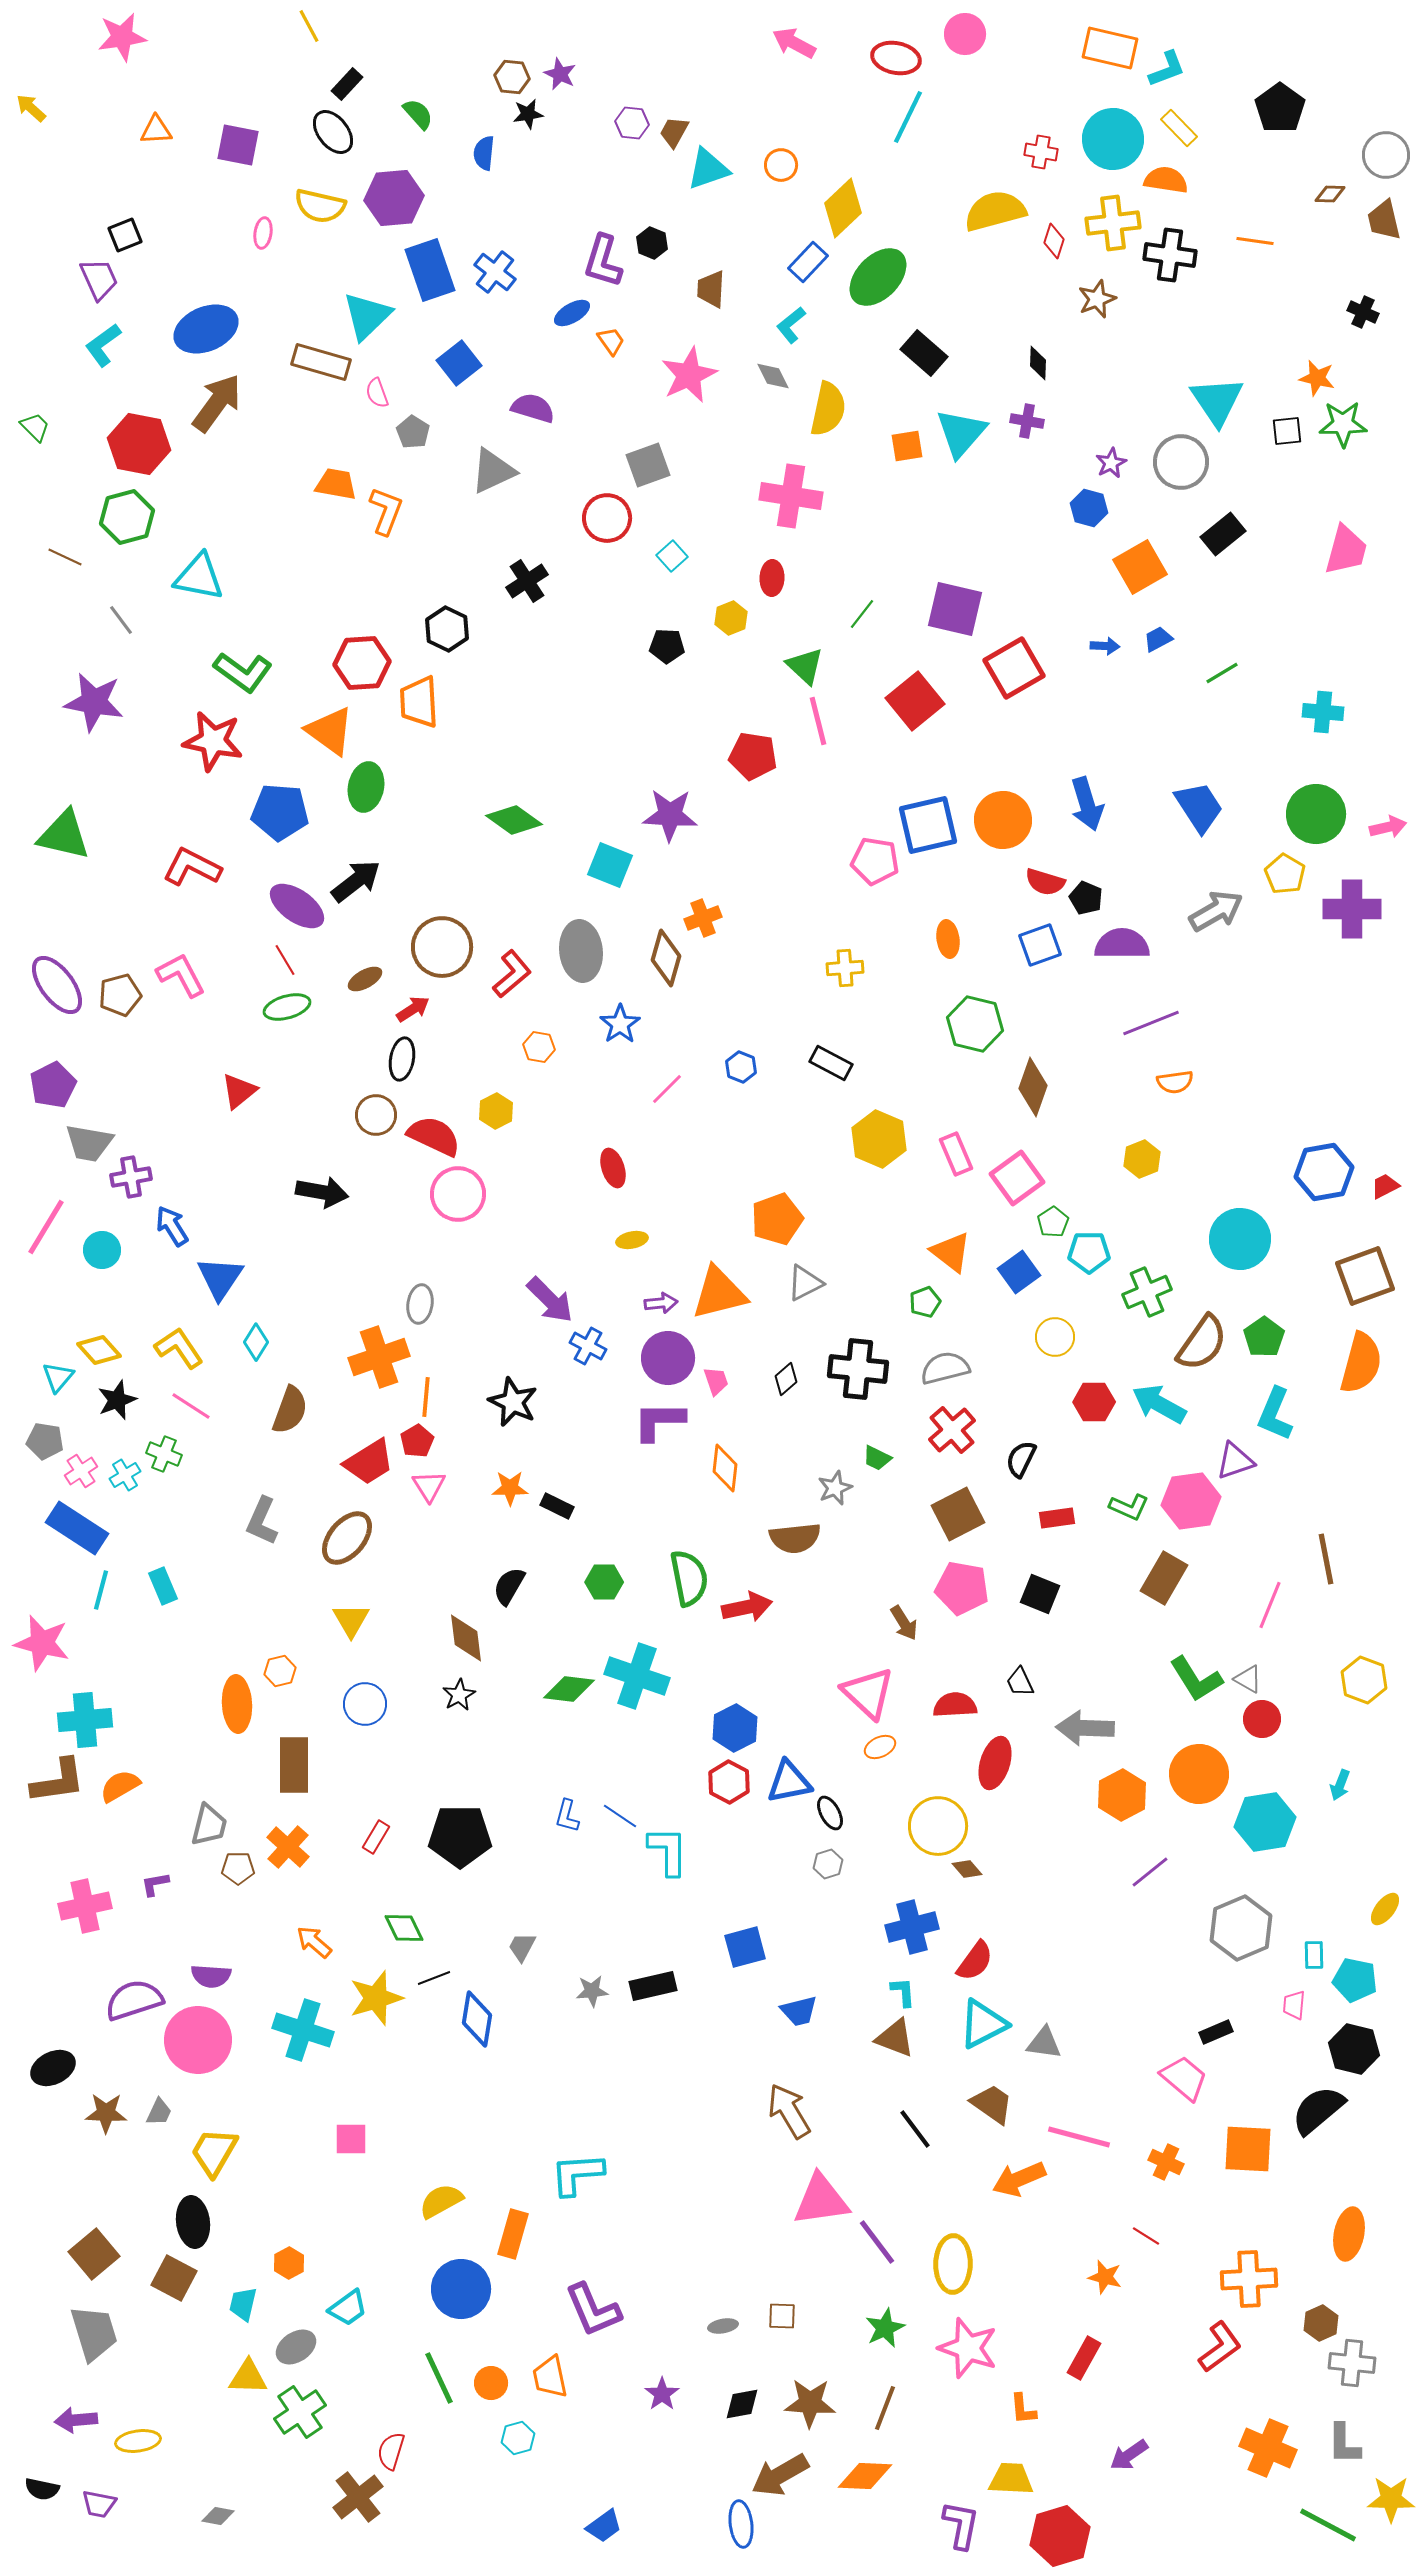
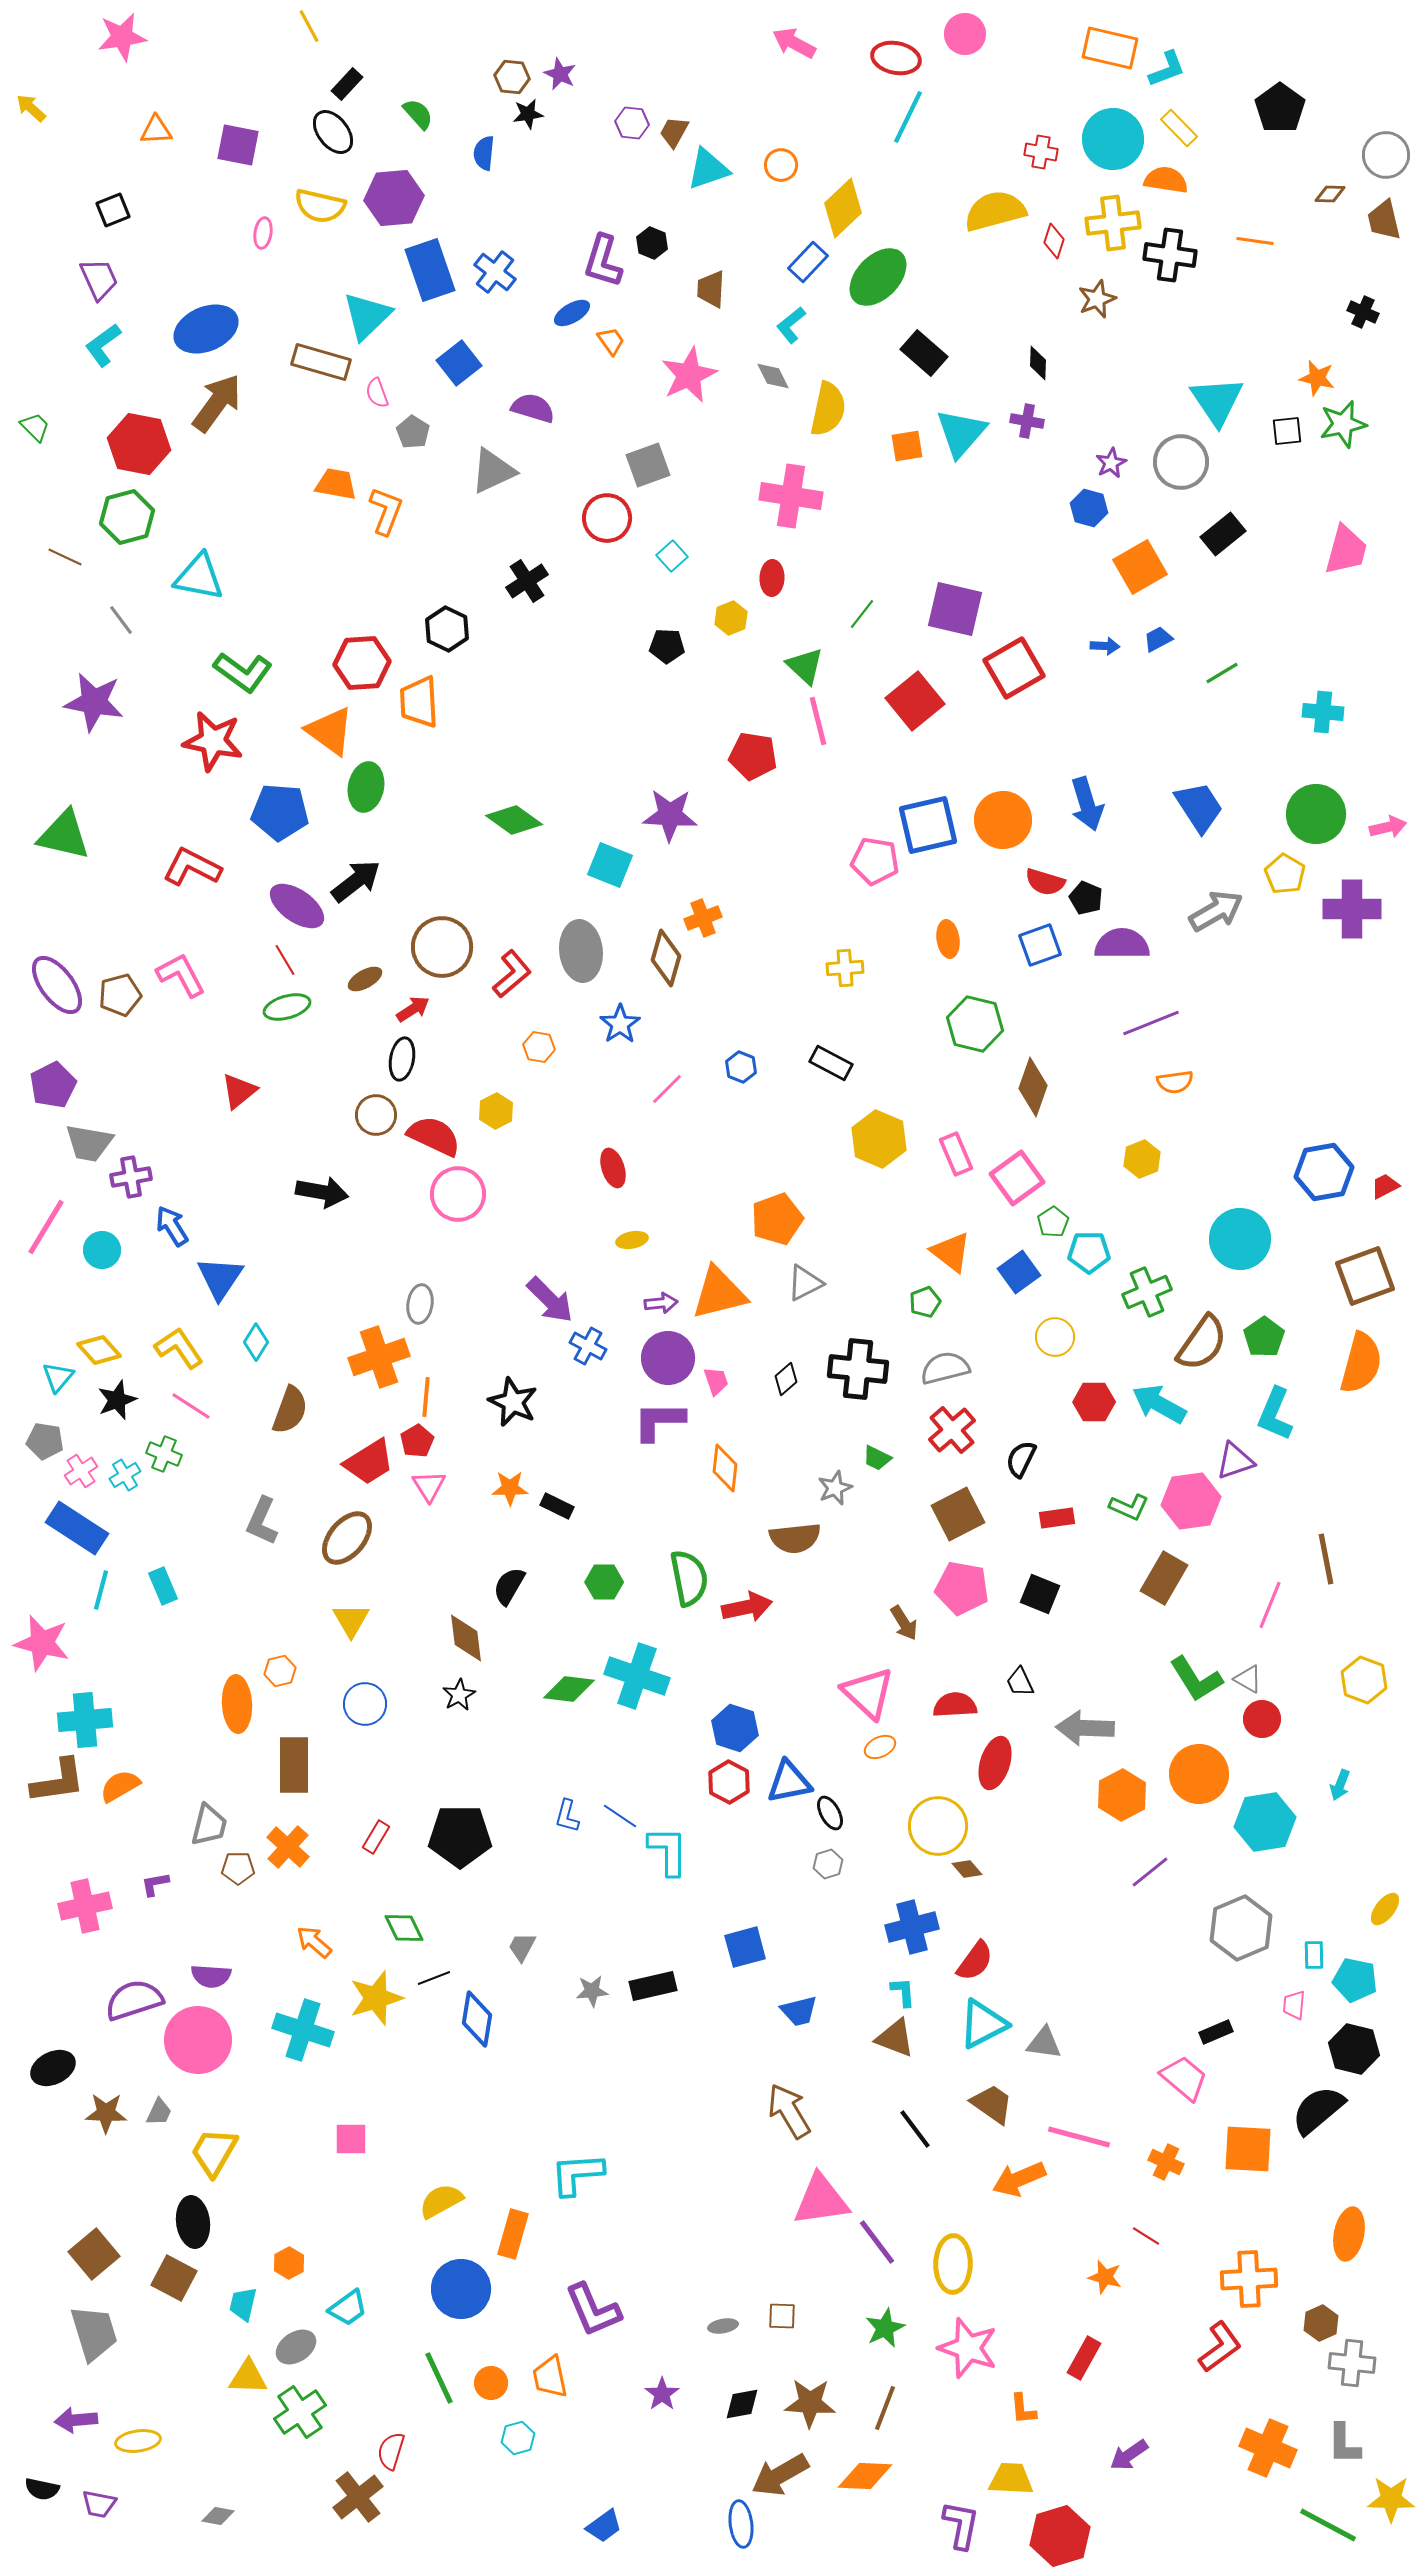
black square at (125, 235): moved 12 px left, 25 px up
green star at (1343, 424): rotated 12 degrees counterclockwise
blue hexagon at (735, 1728): rotated 15 degrees counterclockwise
